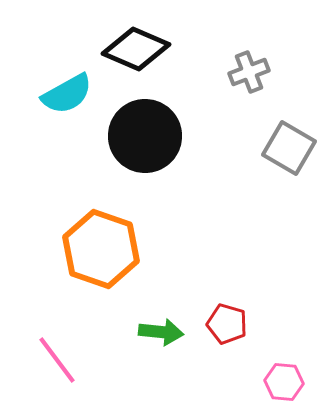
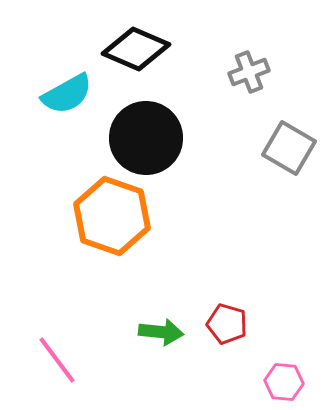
black circle: moved 1 px right, 2 px down
orange hexagon: moved 11 px right, 33 px up
